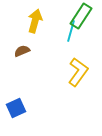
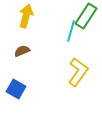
green rectangle: moved 5 px right
yellow arrow: moved 9 px left, 5 px up
blue square: moved 19 px up; rotated 36 degrees counterclockwise
